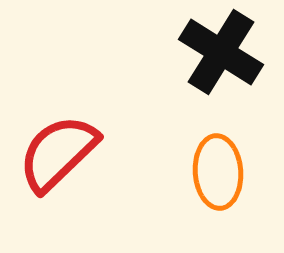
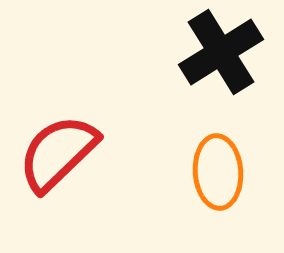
black cross: rotated 26 degrees clockwise
